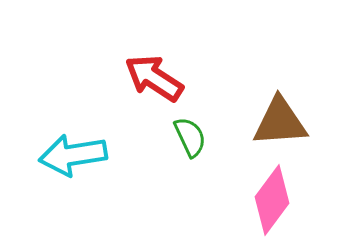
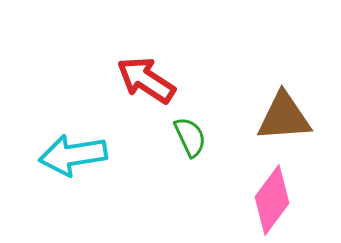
red arrow: moved 8 px left, 2 px down
brown triangle: moved 4 px right, 5 px up
